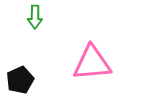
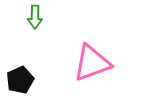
pink triangle: rotated 15 degrees counterclockwise
